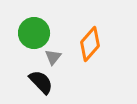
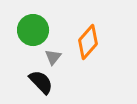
green circle: moved 1 px left, 3 px up
orange diamond: moved 2 px left, 2 px up
